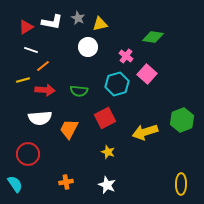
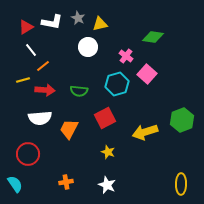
white line: rotated 32 degrees clockwise
